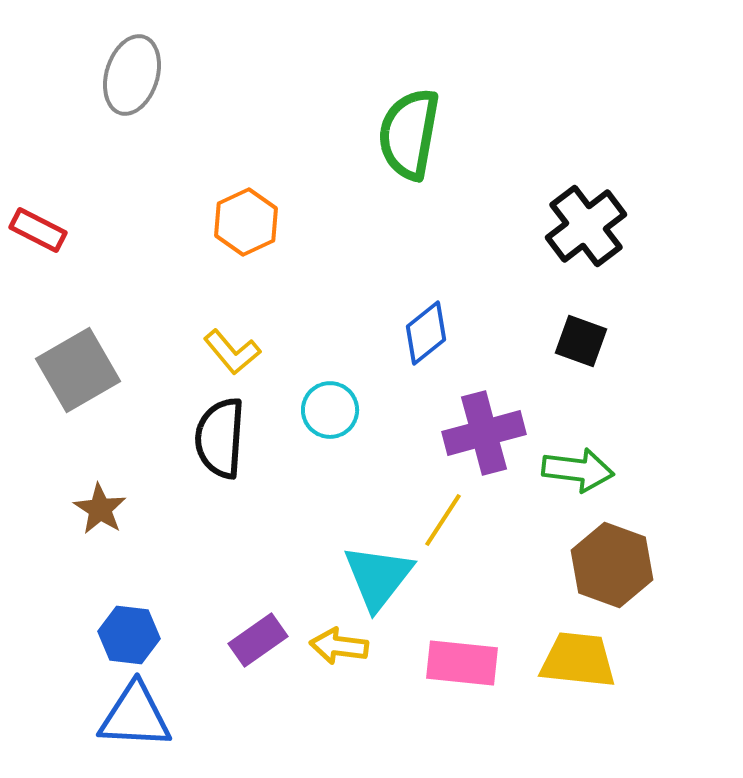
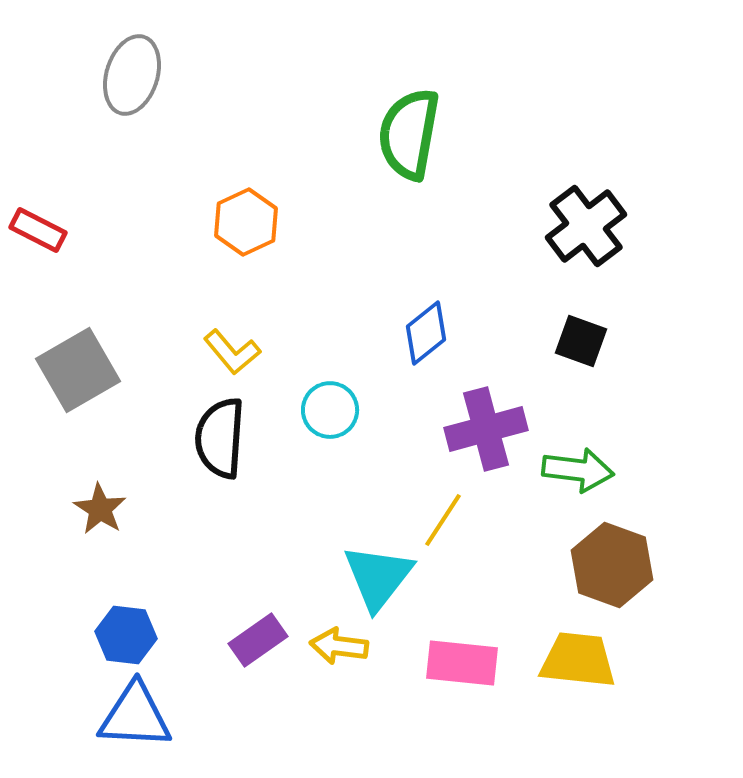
purple cross: moved 2 px right, 4 px up
blue hexagon: moved 3 px left
